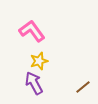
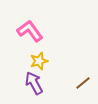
pink L-shape: moved 2 px left
brown line: moved 4 px up
